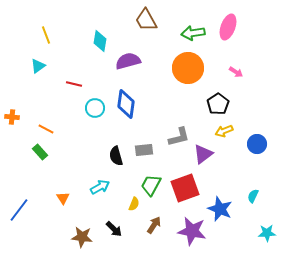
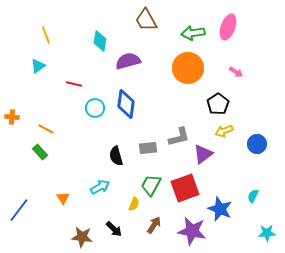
gray rectangle: moved 4 px right, 2 px up
